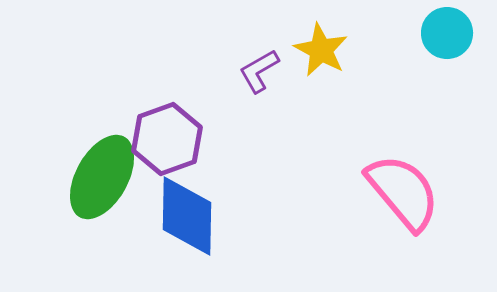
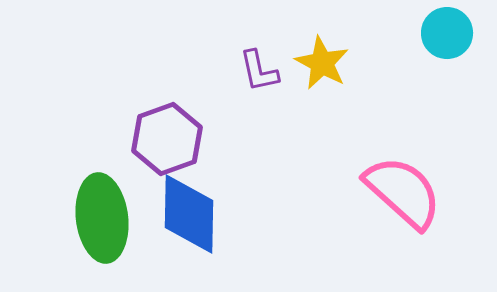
yellow star: moved 1 px right, 13 px down
purple L-shape: rotated 72 degrees counterclockwise
green ellipse: moved 41 px down; rotated 36 degrees counterclockwise
pink semicircle: rotated 8 degrees counterclockwise
blue diamond: moved 2 px right, 2 px up
